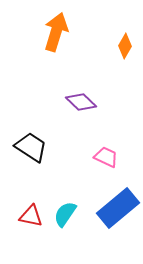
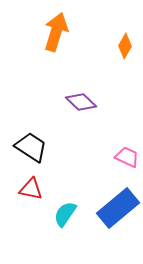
pink trapezoid: moved 21 px right
red triangle: moved 27 px up
